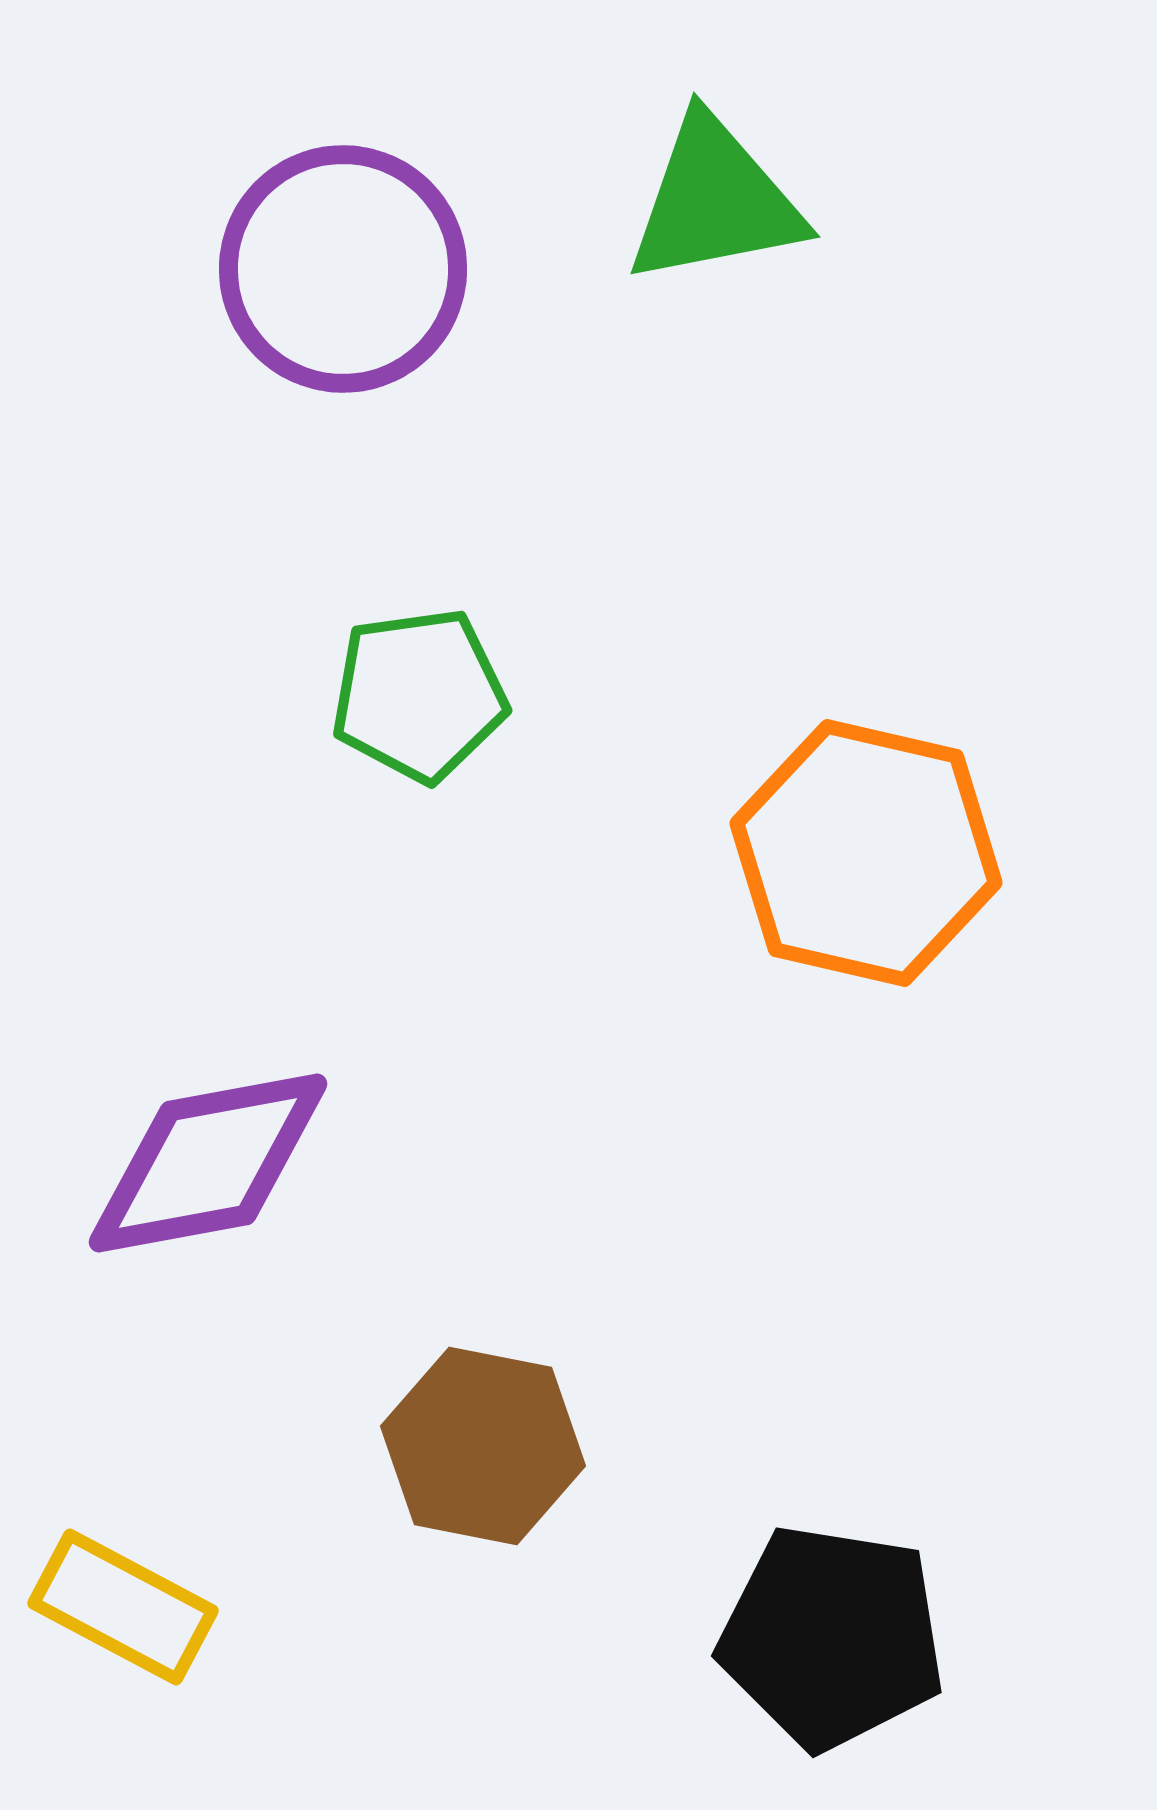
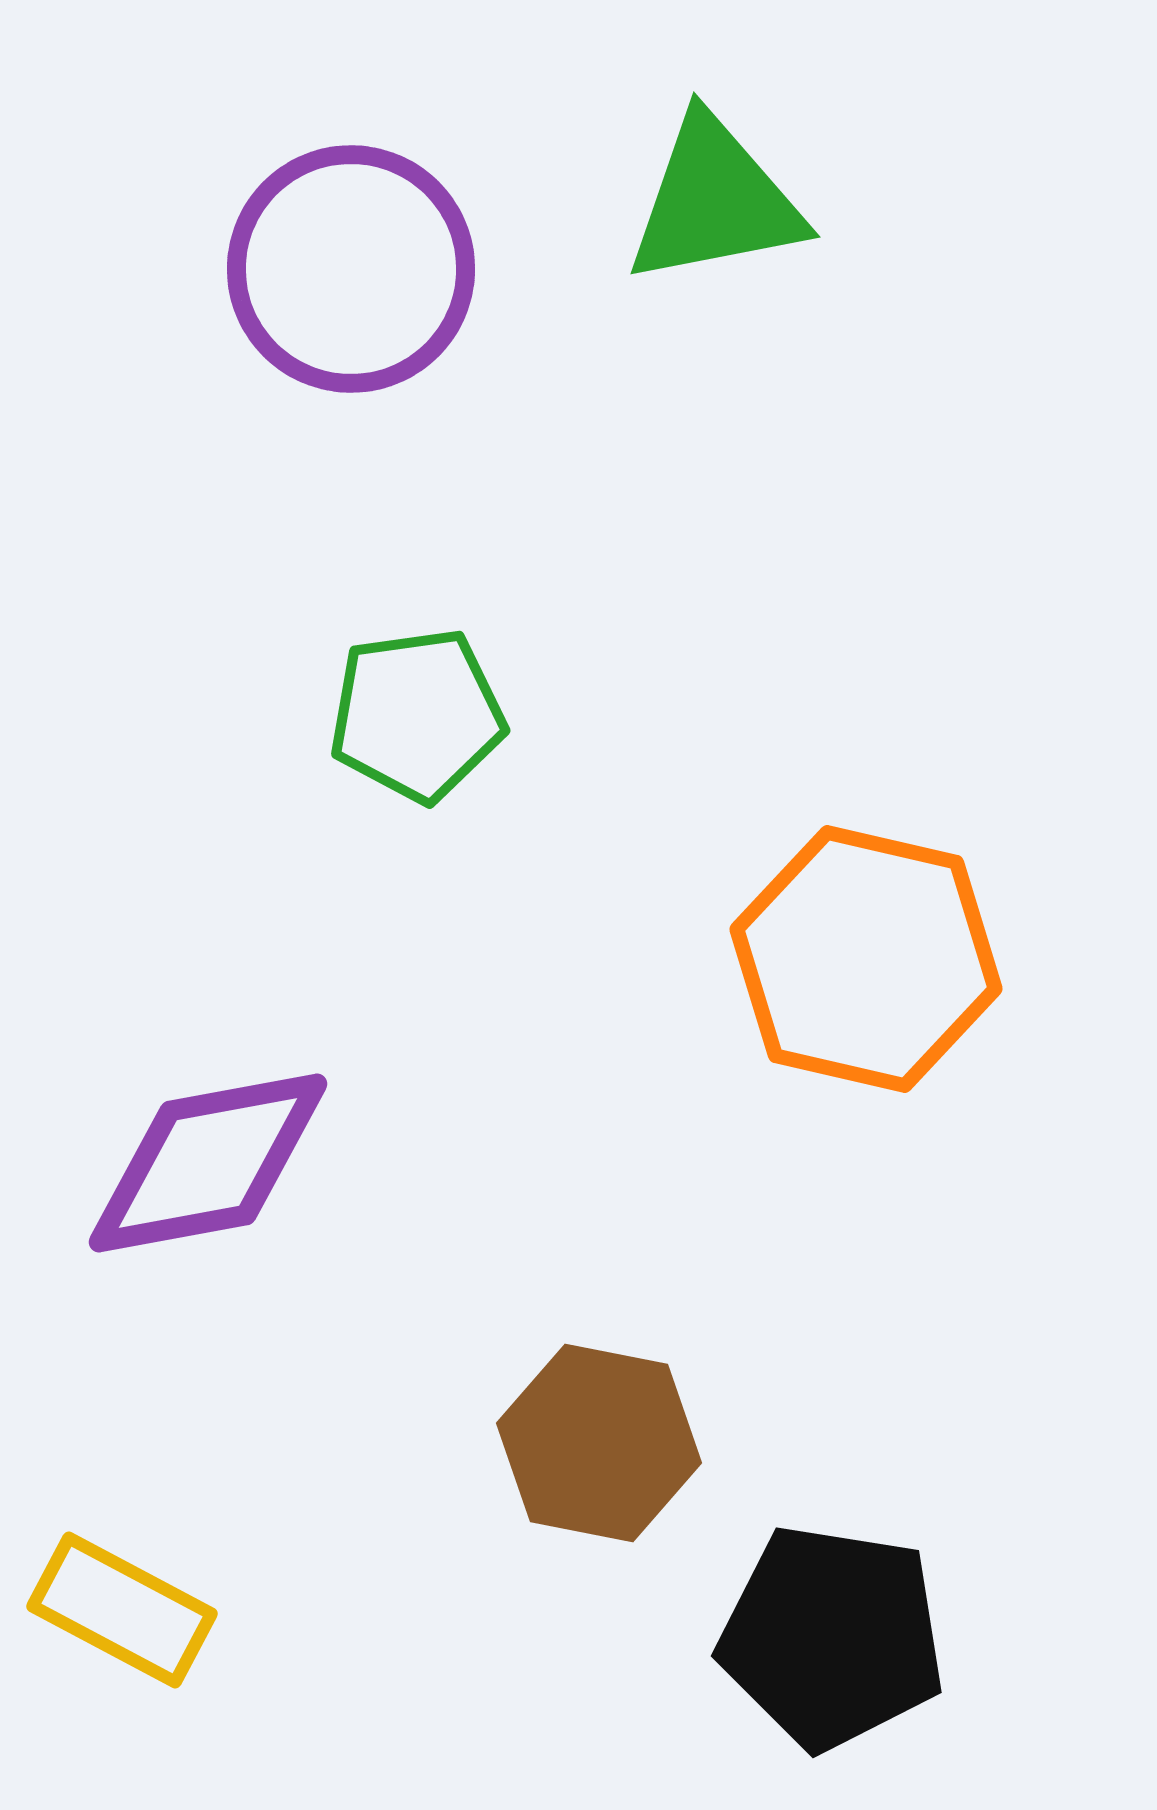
purple circle: moved 8 px right
green pentagon: moved 2 px left, 20 px down
orange hexagon: moved 106 px down
brown hexagon: moved 116 px right, 3 px up
yellow rectangle: moved 1 px left, 3 px down
